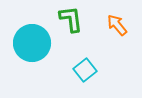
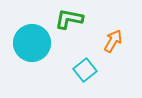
green L-shape: moved 2 px left; rotated 72 degrees counterclockwise
orange arrow: moved 4 px left, 16 px down; rotated 70 degrees clockwise
